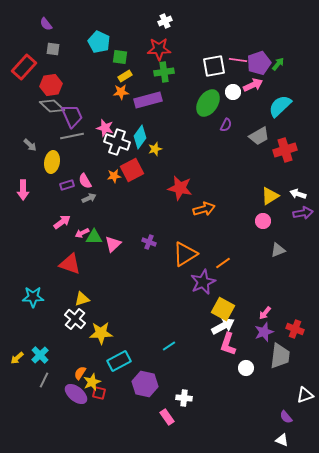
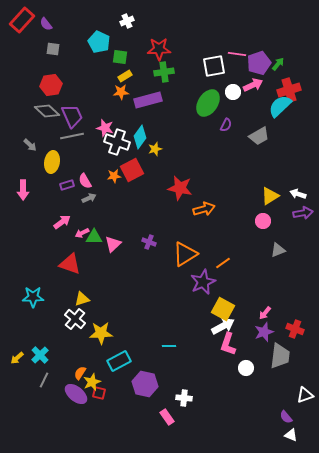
white cross at (165, 21): moved 38 px left
pink line at (238, 60): moved 1 px left, 6 px up
red rectangle at (24, 67): moved 2 px left, 47 px up
gray diamond at (52, 106): moved 5 px left, 5 px down
red cross at (285, 150): moved 4 px right, 60 px up
cyan line at (169, 346): rotated 32 degrees clockwise
white triangle at (282, 440): moved 9 px right, 5 px up
